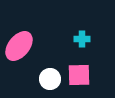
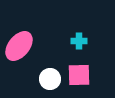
cyan cross: moved 3 px left, 2 px down
